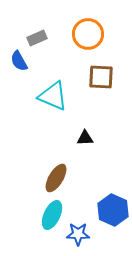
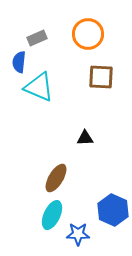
blue semicircle: moved 1 px down; rotated 35 degrees clockwise
cyan triangle: moved 14 px left, 9 px up
